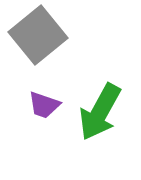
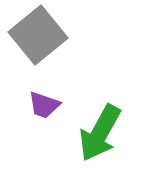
green arrow: moved 21 px down
